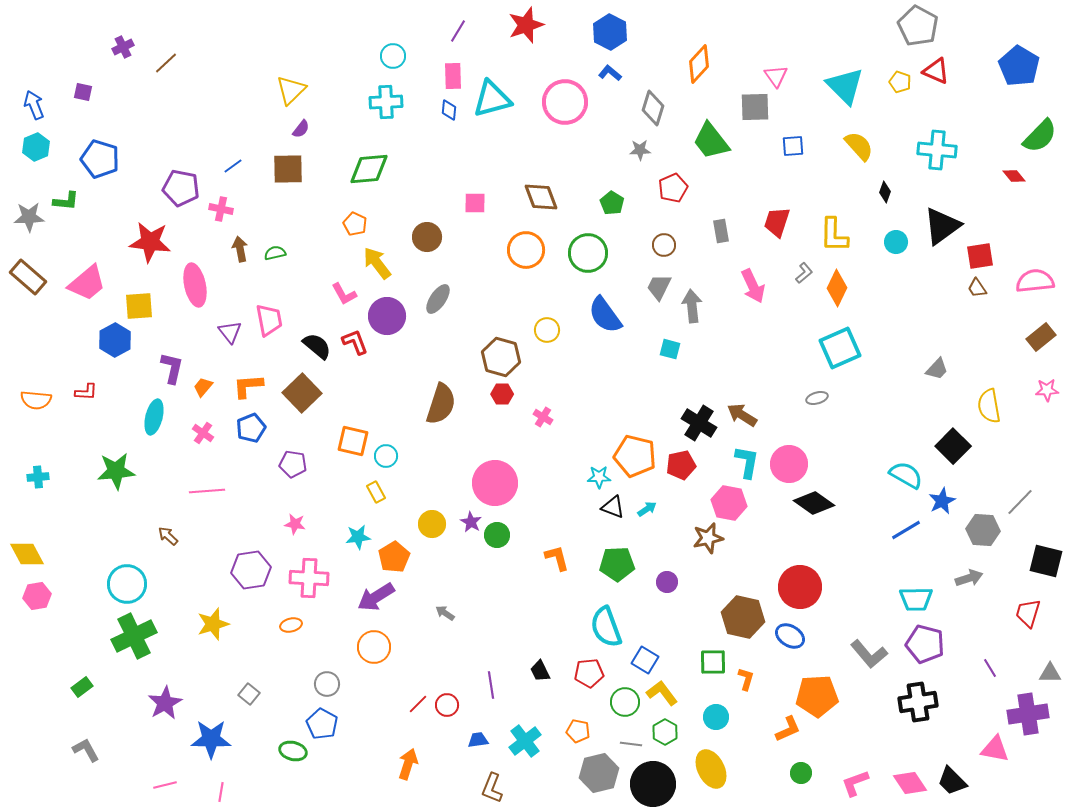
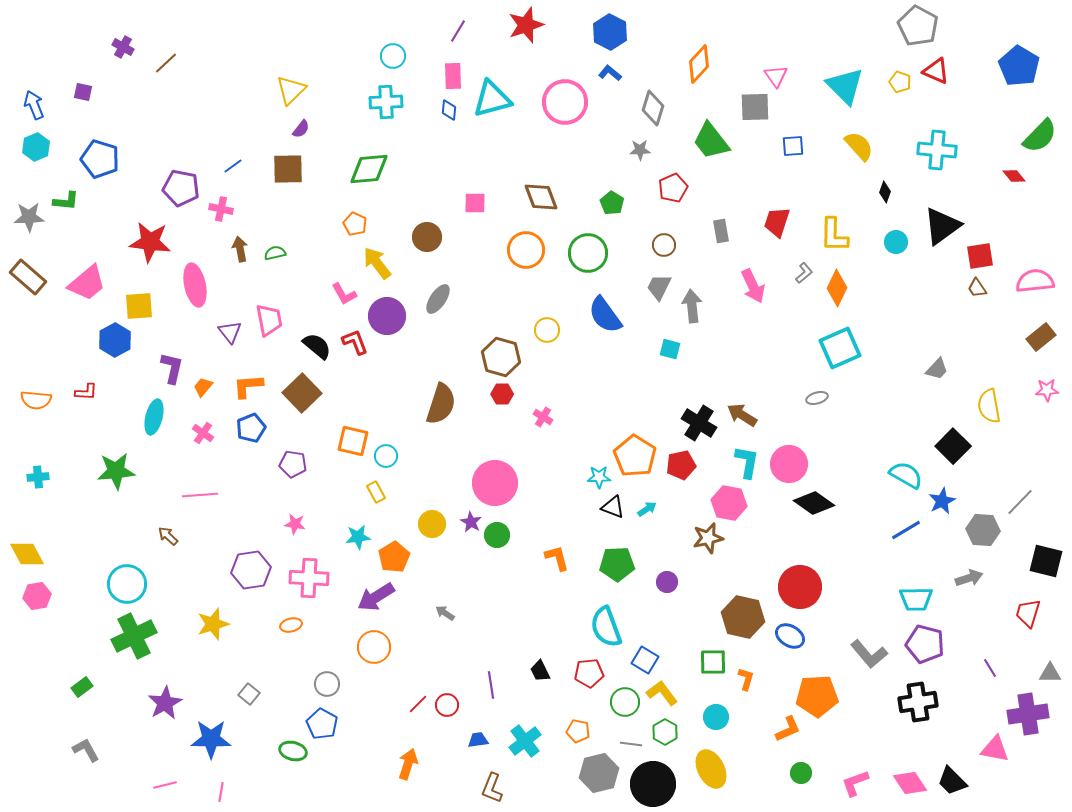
purple cross at (123, 47): rotated 35 degrees counterclockwise
orange pentagon at (635, 456): rotated 18 degrees clockwise
pink line at (207, 491): moved 7 px left, 4 px down
